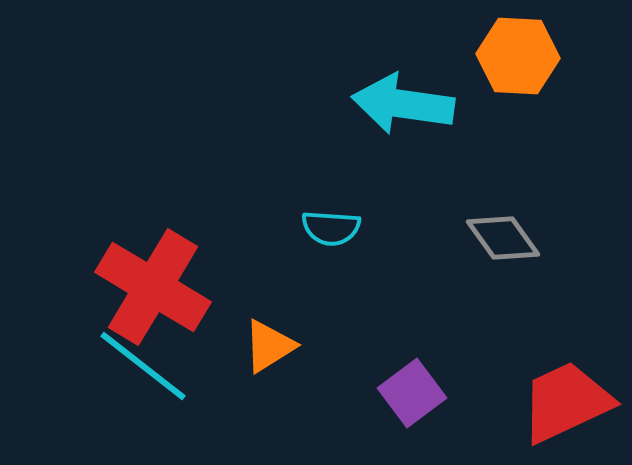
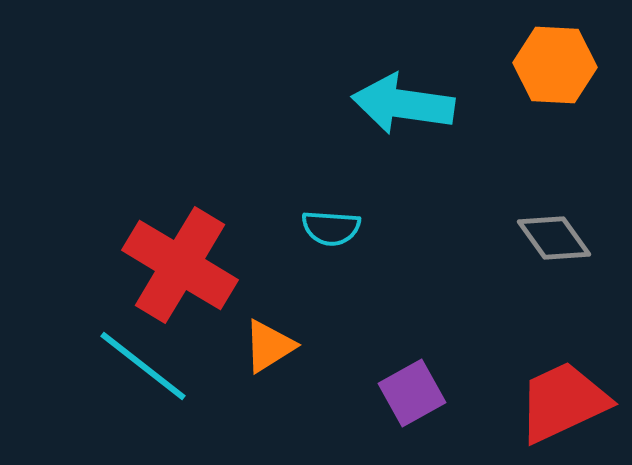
orange hexagon: moved 37 px right, 9 px down
gray diamond: moved 51 px right
red cross: moved 27 px right, 22 px up
purple square: rotated 8 degrees clockwise
red trapezoid: moved 3 px left
